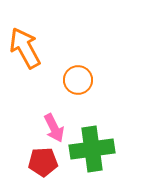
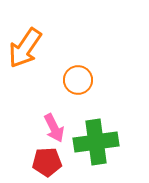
orange arrow: rotated 117 degrees counterclockwise
green cross: moved 4 px right, 7 px up
red pentagon: moved 4 px right
